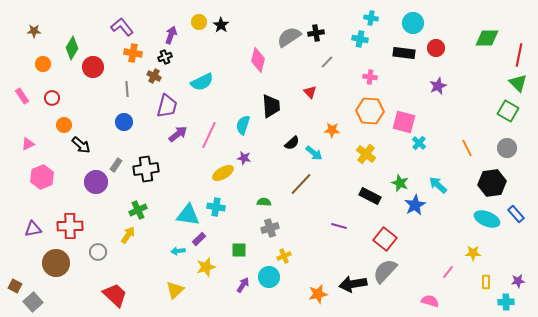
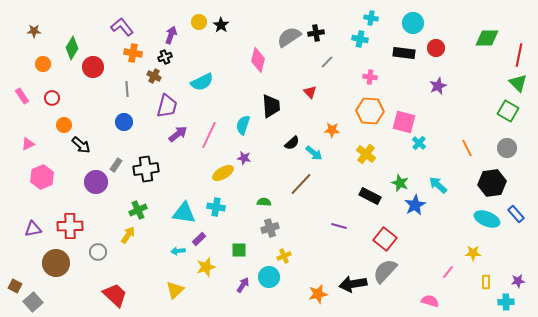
cyan triangle at (188, 215): moved 4 px left, 2 px up
